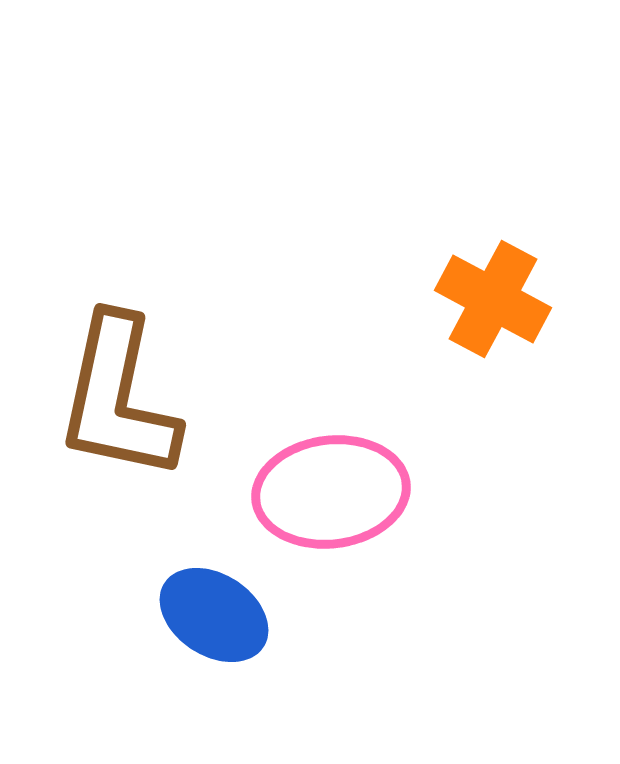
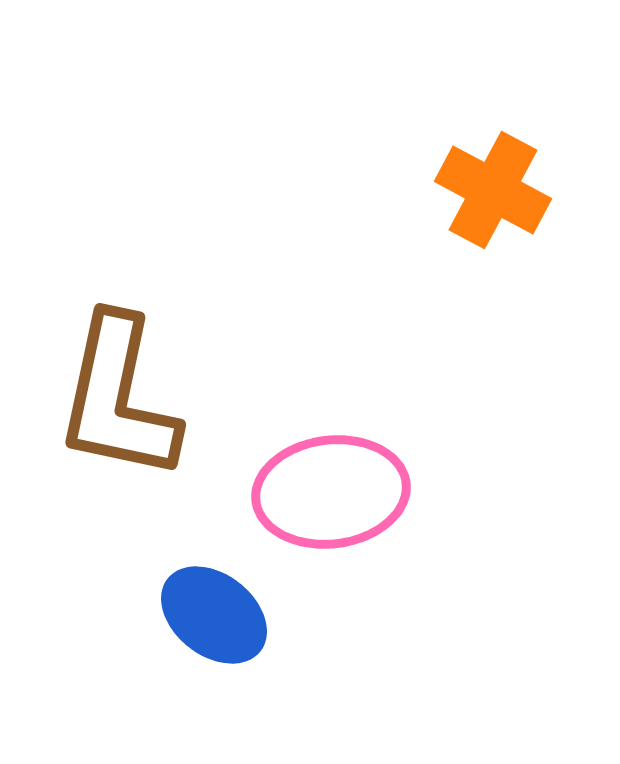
orange cross: moved 109 px up
blue ellipse: rotated 5 degrees clockwise
